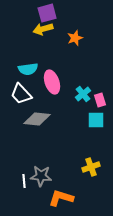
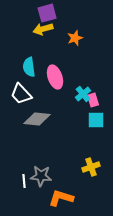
cyan semicircle: moved 1 px right, 2 px up; rotated 90 degrees clockwise
pink ellipse: moved 3 px right, 5 px up
pink rectangle: moved 7 px left
